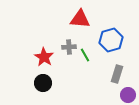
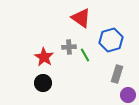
red triangle: moved 1 px right, 1 px up; rotated 30 degrees clockwise
